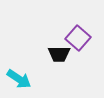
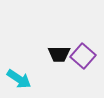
purple square: moved 5 px right, 18 px down
